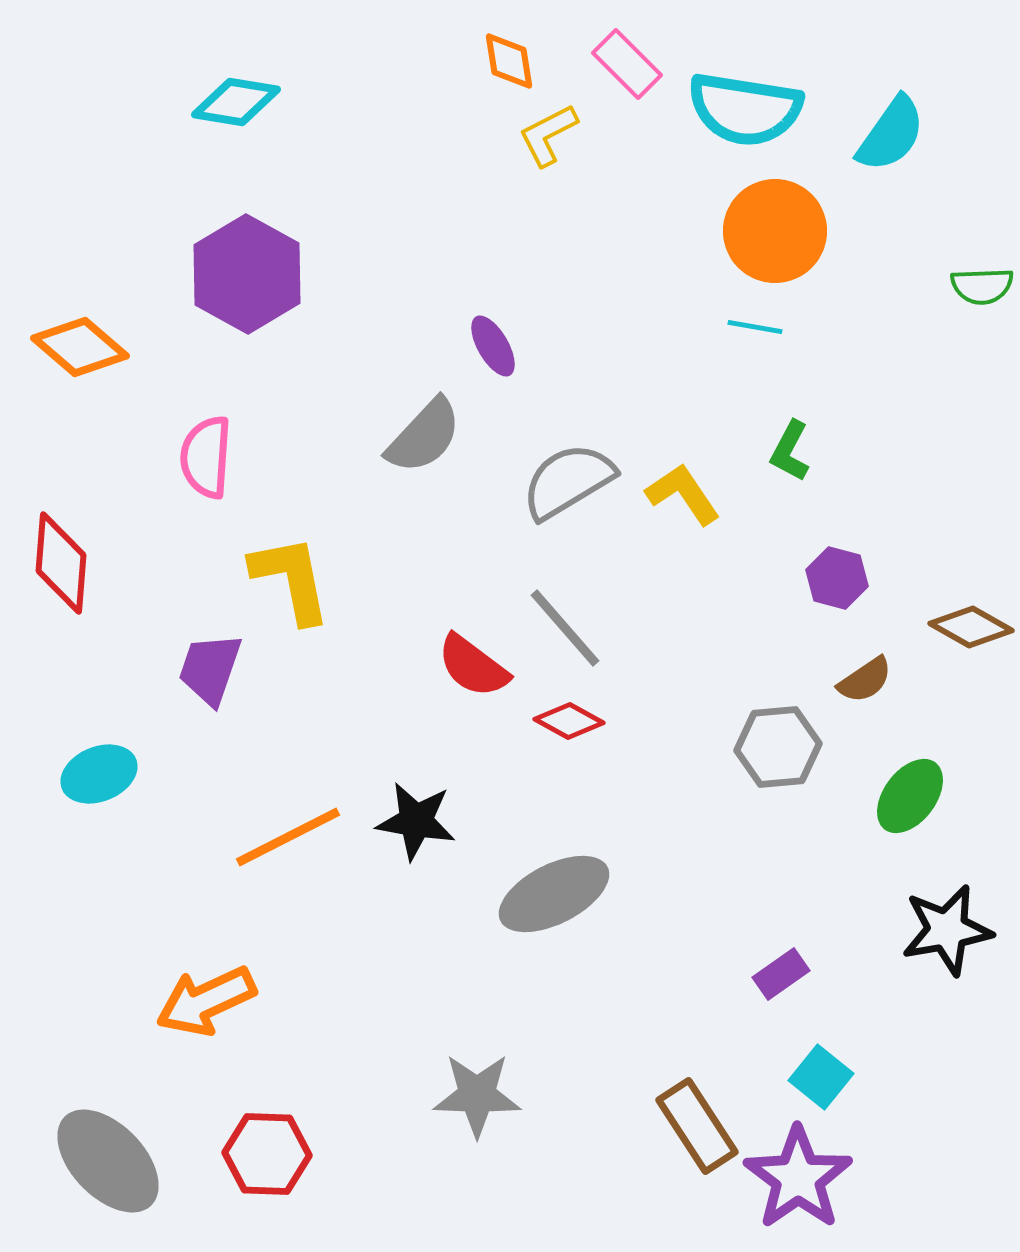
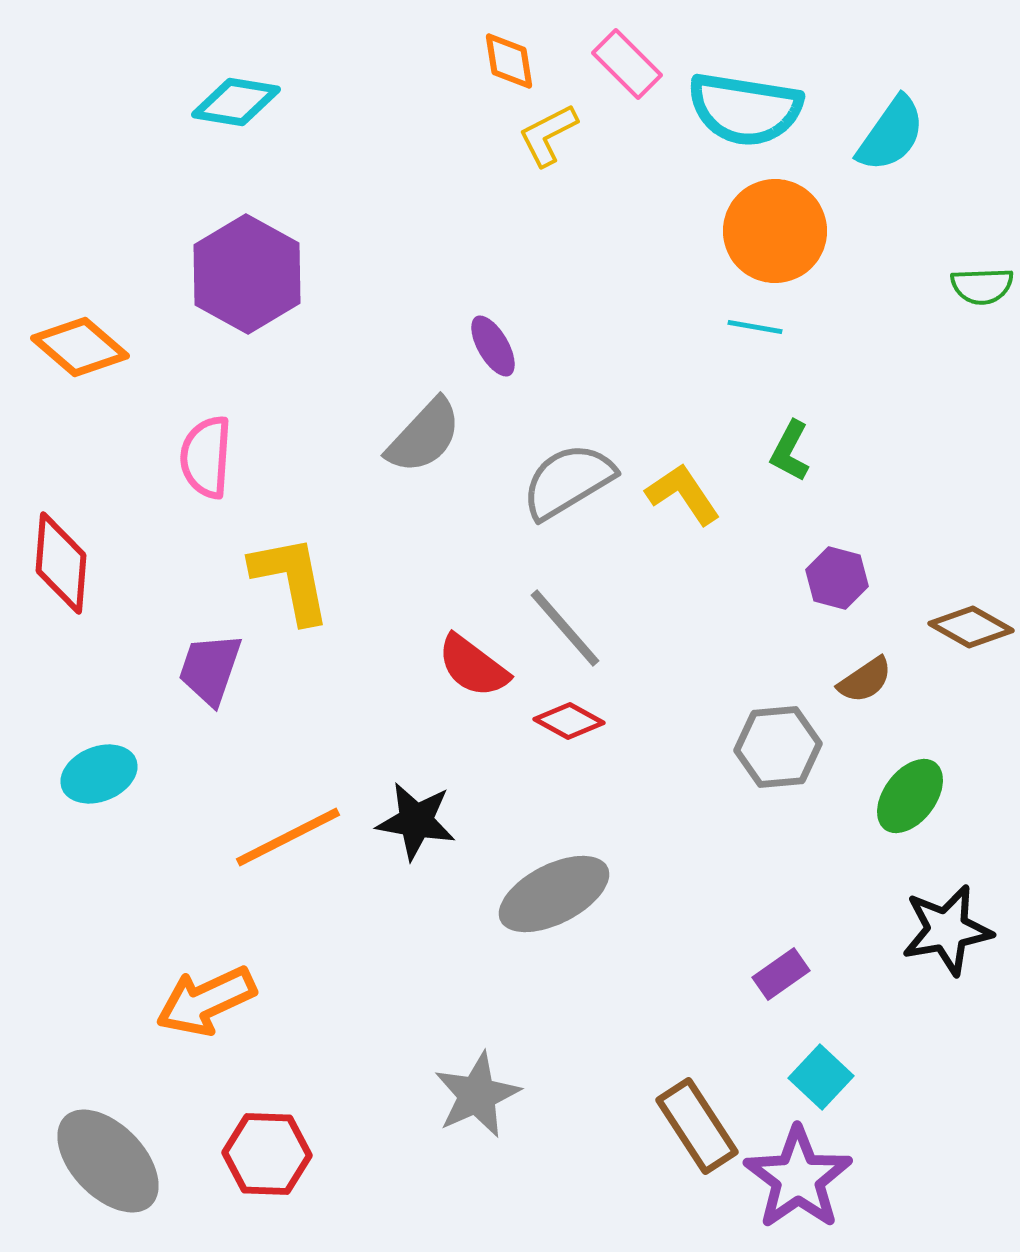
cyan square at (821, 1077): rotated 4 degrees clockwise
gray star at (477, 1095): rotated 26 degrees counterclockwise
